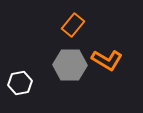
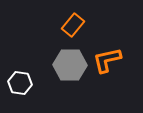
orange L-shape: rotated 136 degrees clockwise
white hexagon: rotated 20 degrees clockwise
